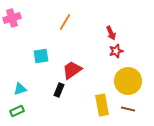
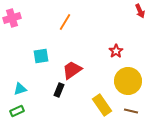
red arrow: moved 29 px right, 22 px up
red star: rotated 16 degrees counterclockwise
yellow rectangle: rotated 25 degrees counterclockwise
brown line: moved 3 px right, 2 px down
